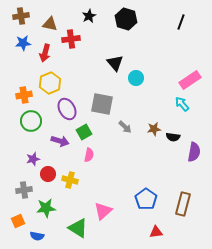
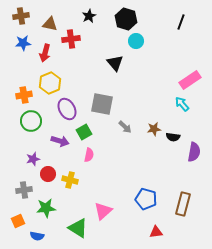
cyan circle: moved 37 px up
blue pentagon: rotated 20 degrees counterclockwise
